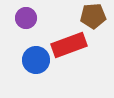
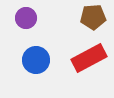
brown pentagon: moved 1 px down
red rectangle: moved 20 px right, 13 px down; rotated 8 degrees counterclockwise
